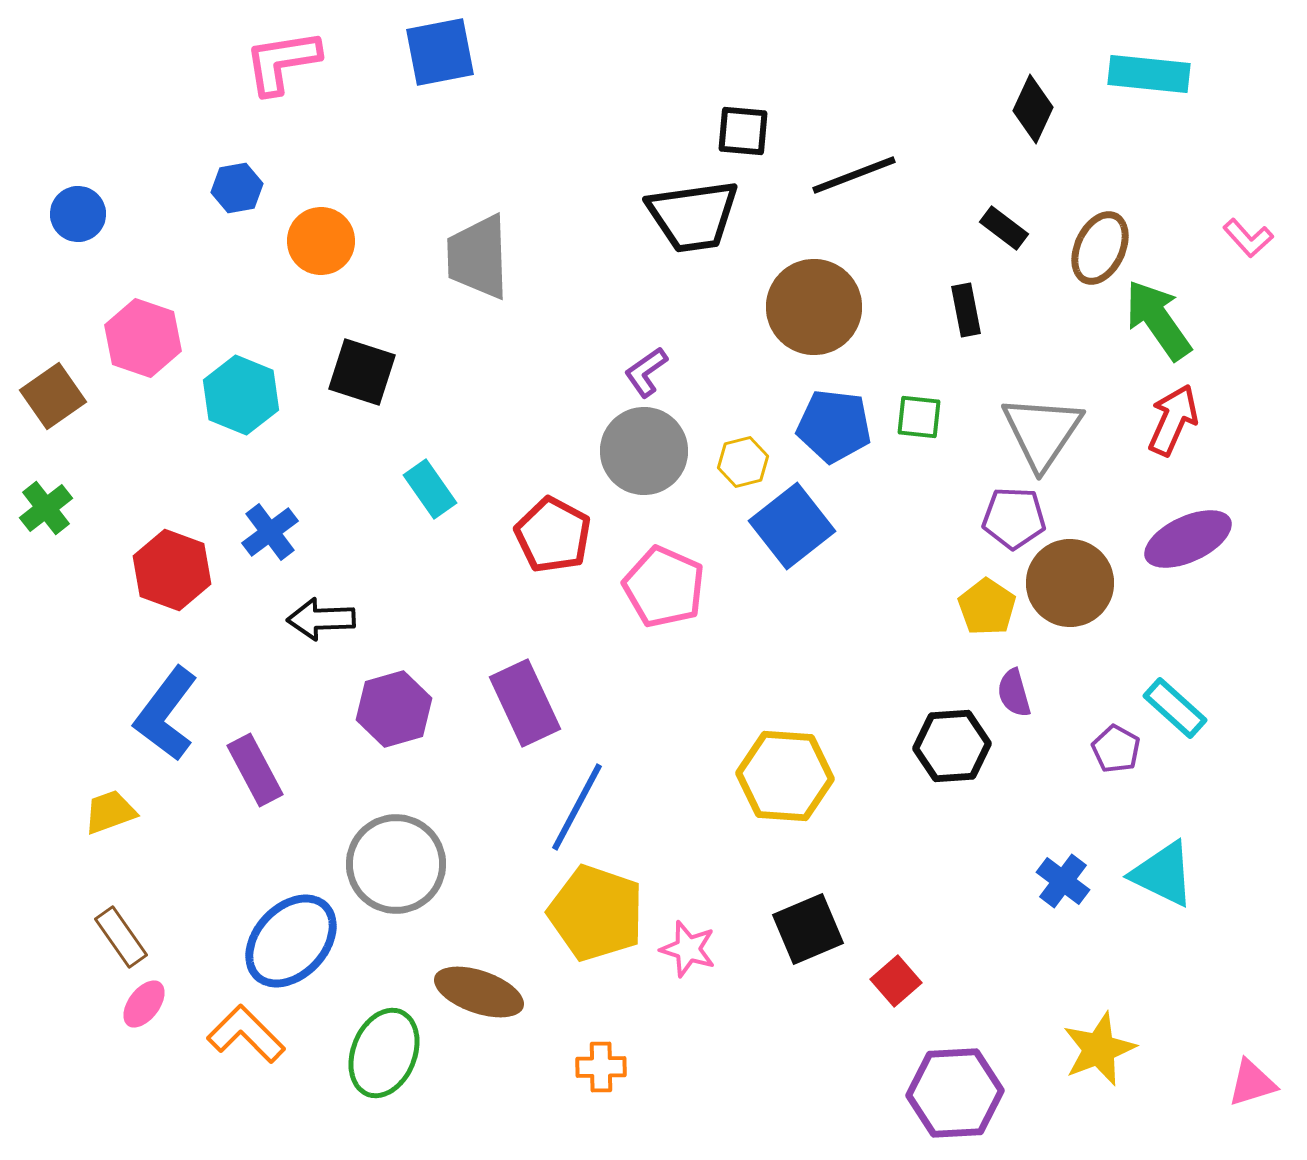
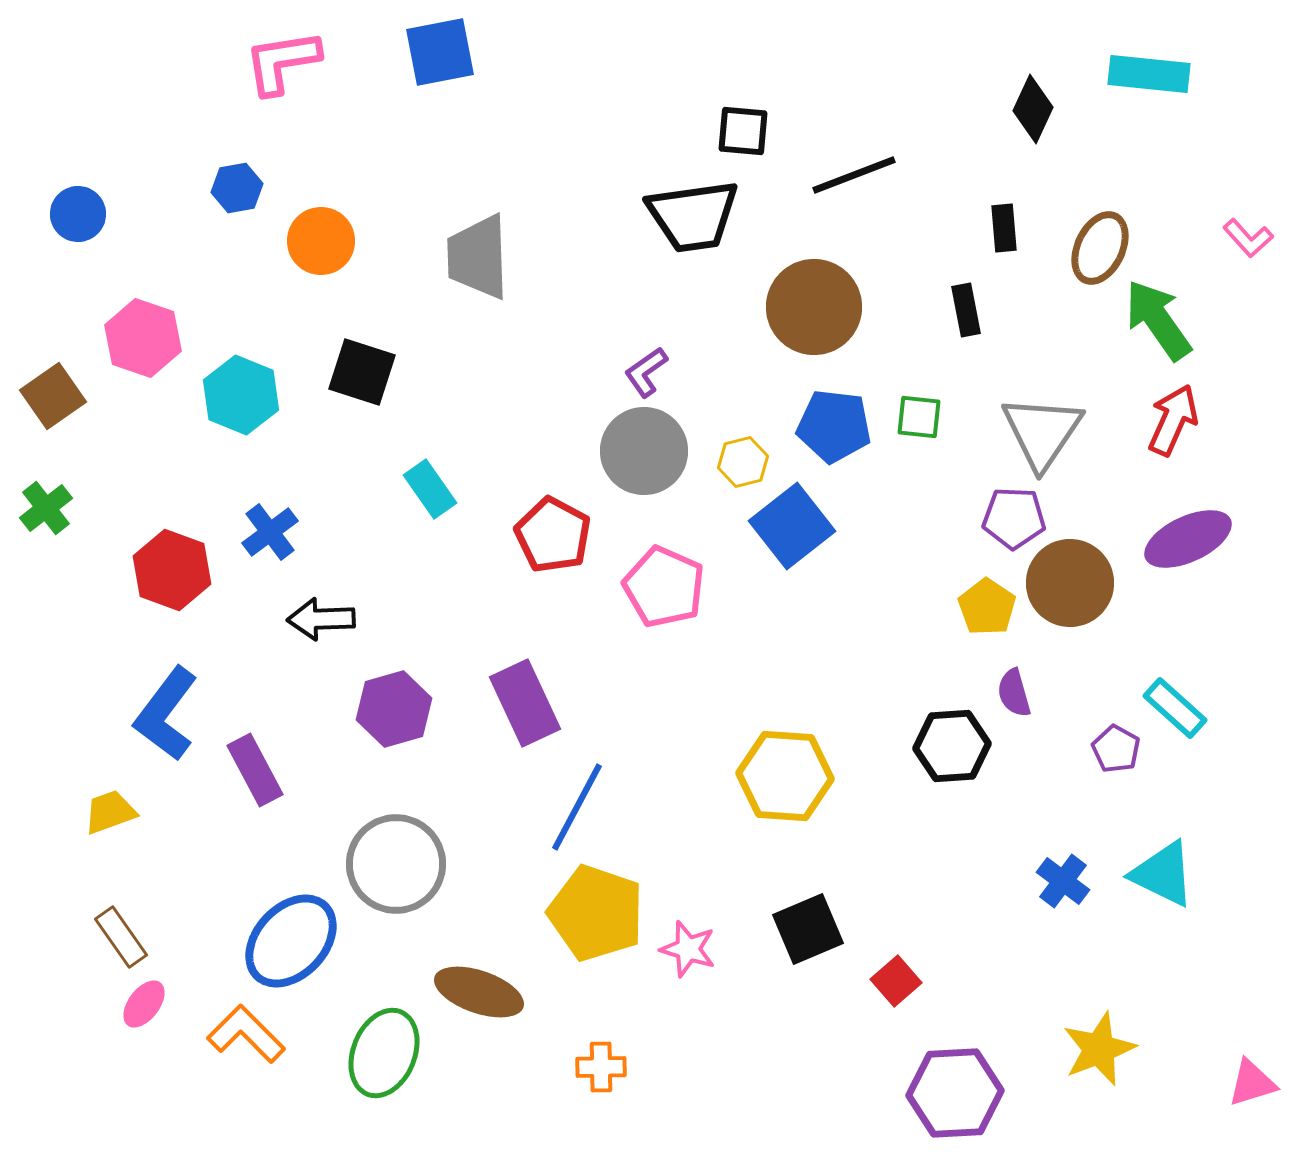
black rectangle at (1004, 228): rotated 48 degrees clockwise
